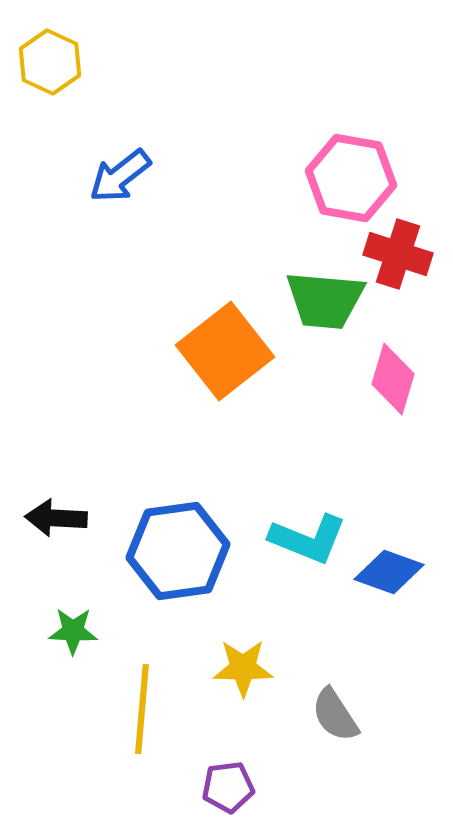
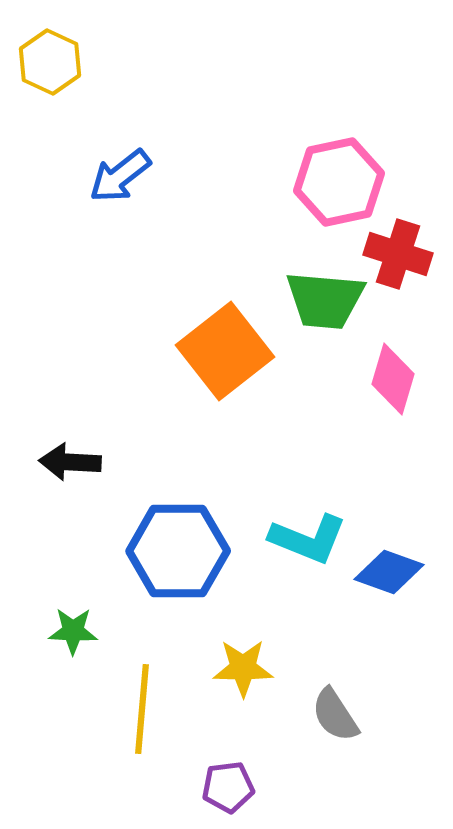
pink hexagon: moved 12 px left, 4 px down; rotated 22 degrees counterclockwise
black arrow: moved 14 px right, 56 px up
blue hexagon: rotated 8 degrees clockwise
